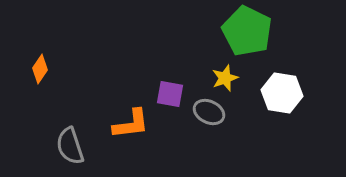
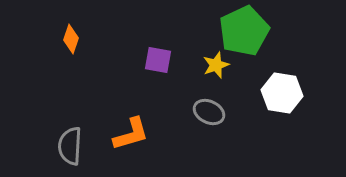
green pentagon: moved 3 px left; rotated 21 degrees clockwise
orange diamond: moved 31 px right, 30 px up; rotated 16 degrees counterclockwise
yellow star: moved 9 px left, 13 px up
purple square: moved 12 px left, 34 px up
orange L-shape: moved 10 px down; rotated 9 degrees counterclockwise
gray semicircle: rotated 21 degrees clockwise
